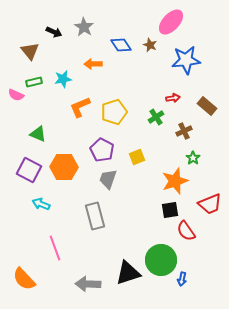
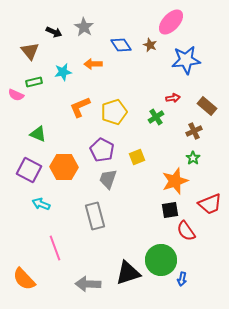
cyan star: moved 7 px up
brown cross: moved 10 px right
